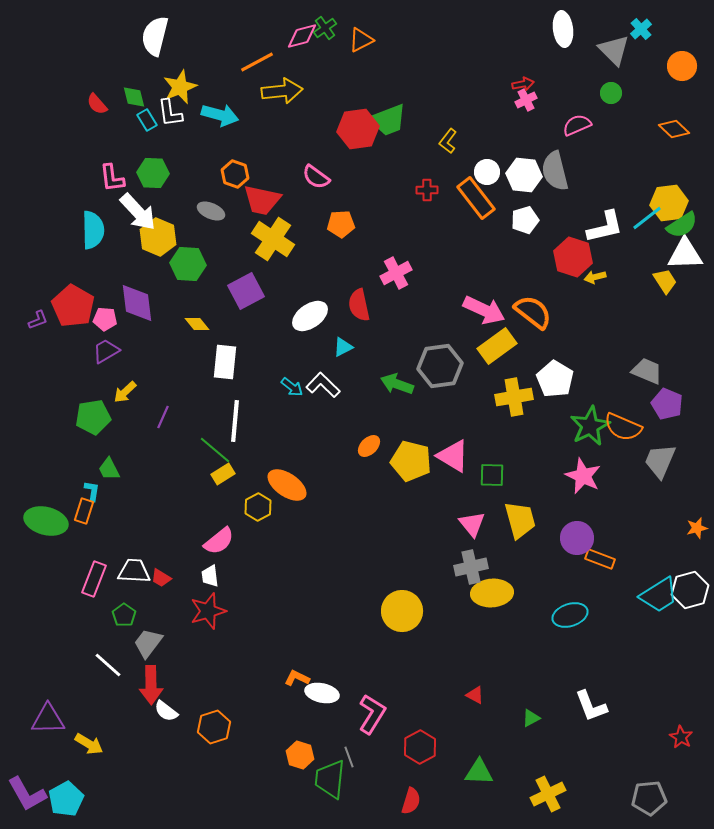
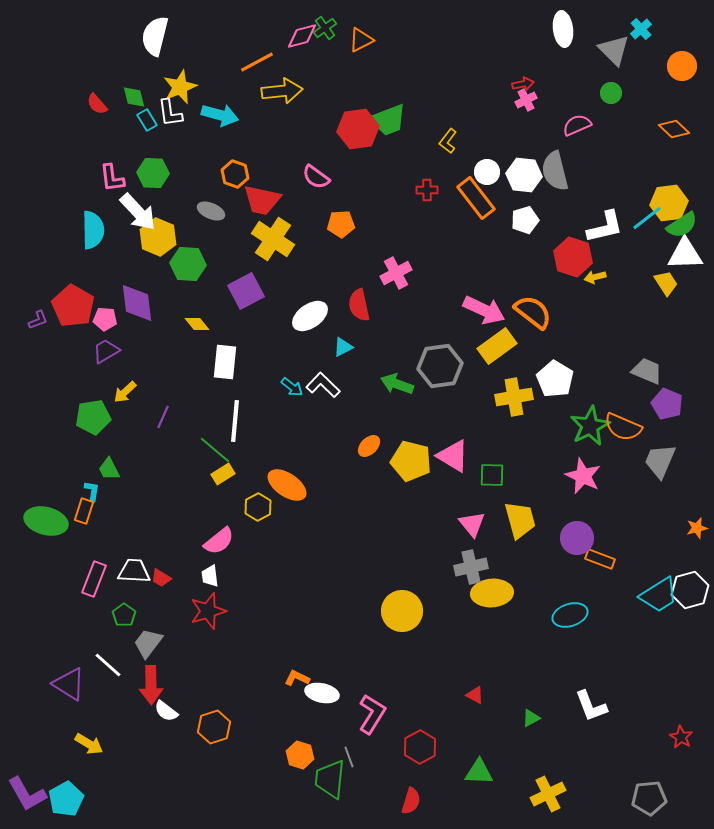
yellow trapezoid at (665, 281): moved 1 px right, 2 px down
purple triangle at (48, 719): moved 21 px right, 35 px up; rotated 33 degrees clockwise
